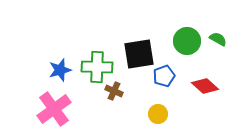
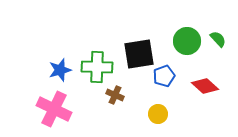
green semicircle: rotated 18 degrees clockwise
brown cross: moved 1 px right, 4 px down
pink cross: rotated 28 degrees counterclockwise
